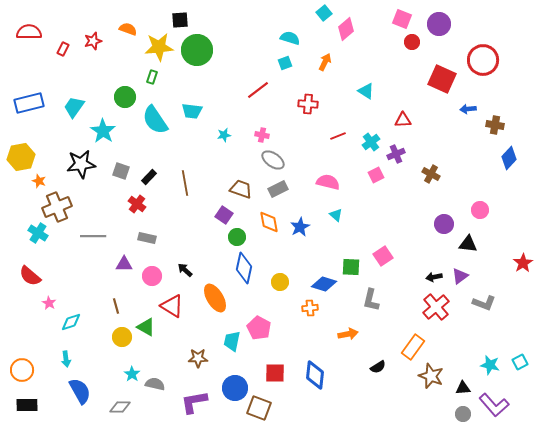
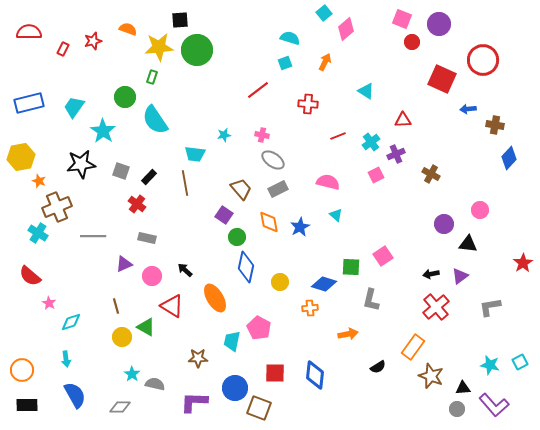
cyan trapezoid at (192, 111): moved 3 px right, 43 px down
brown trapezoid at (241, 189): rotated 30 degrees clockwise
purple triangle at (124, 264): rotated 24 degrees counterclockwise
blue diamond at (244, 268): moved 2 px right, 1 px up
black arrow at (434, 277): moved 3 px left, 3 px up
gray L-shape at (484, 303): moved 6 px right, 4 px down; rotated 150 degrees clockwise
blue semicircle at (80, 391): moved 5 px left, 4 px down
purple L-shape at (194, 402): rotated 12 degrees clockwise
gray circle at (463, 414): moved 6 px left, 5 px up
